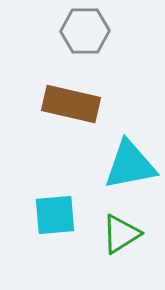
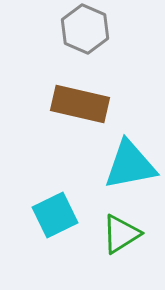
gray hexagon: moved 2 px up; rotated 24 degrees clockwise
brown rectangle: moved 9 px right
cyan square: rotated 21 degrees counterclockwise
